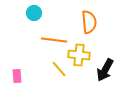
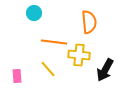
orange line: moved 2 px down
yellow line: moved 11 px left
